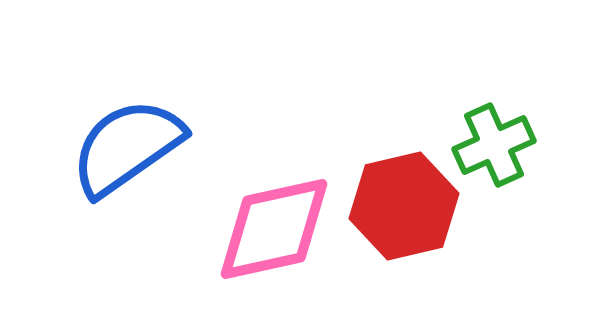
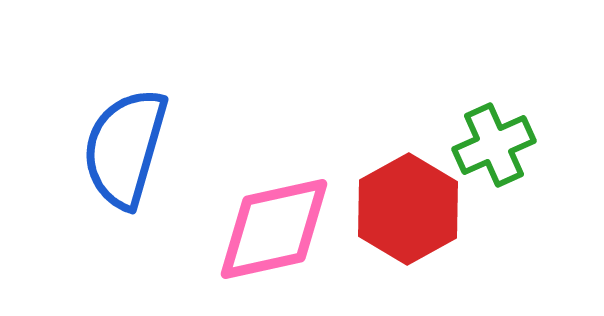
blue semicircle: moved 2 px left, 1 px down; rotated 39 degrees counterclockwise
red hexagon: moved 4 px right, 3 px down; rotated 16 degrees counterclockwise
